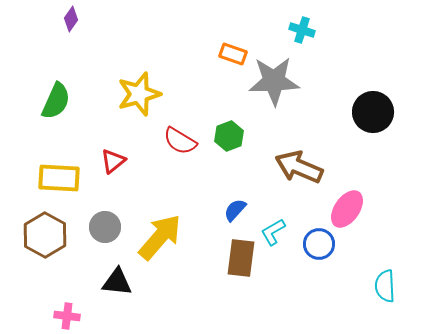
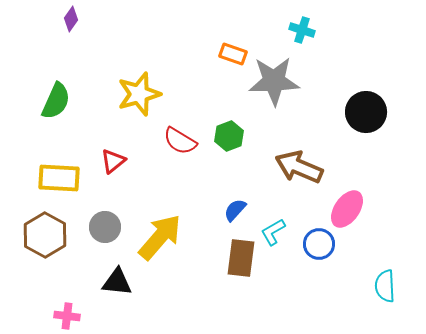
black circle: moved 7 px left
